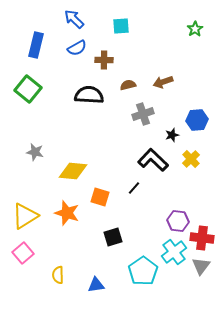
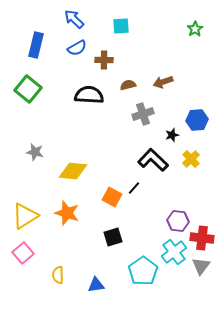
orange square: moved 12 px right; rotated 12 degrees clockwise
